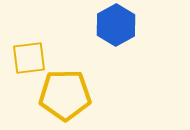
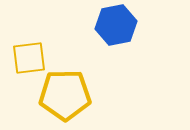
blue hexagon: rotated 18 degrees clockwise
